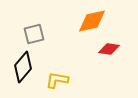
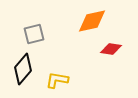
red diamond: moved 2 px right
black diamond: moved 2 px down
